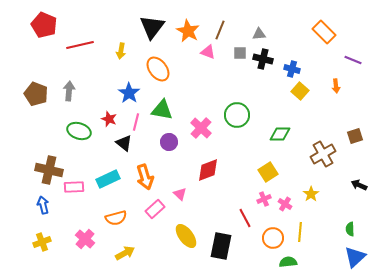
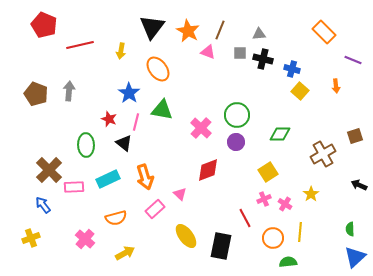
green ellipse at (79, 131): moved 7 px right, 14 px down; rotated 70 degrees clockwise
purple circle at (169, 142): moved 67 px right
brown cross at (49, 170): rotated 32 degrees clockwise
blue arrow at (43, 205): rotated 24 degrees counterclockwise
yellow cross at (42, 242): moved 11 px left, 4 px up
